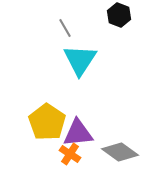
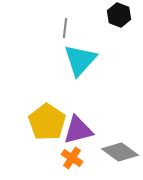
gray line: rotated 36 degrees clockwise
cyan triangle: rotated 9 degrees clockwise
purple triangle: moved 3 px up; rotated 8 degrees counterclockwise
orange cross: moved 2 px right, 4 px down
